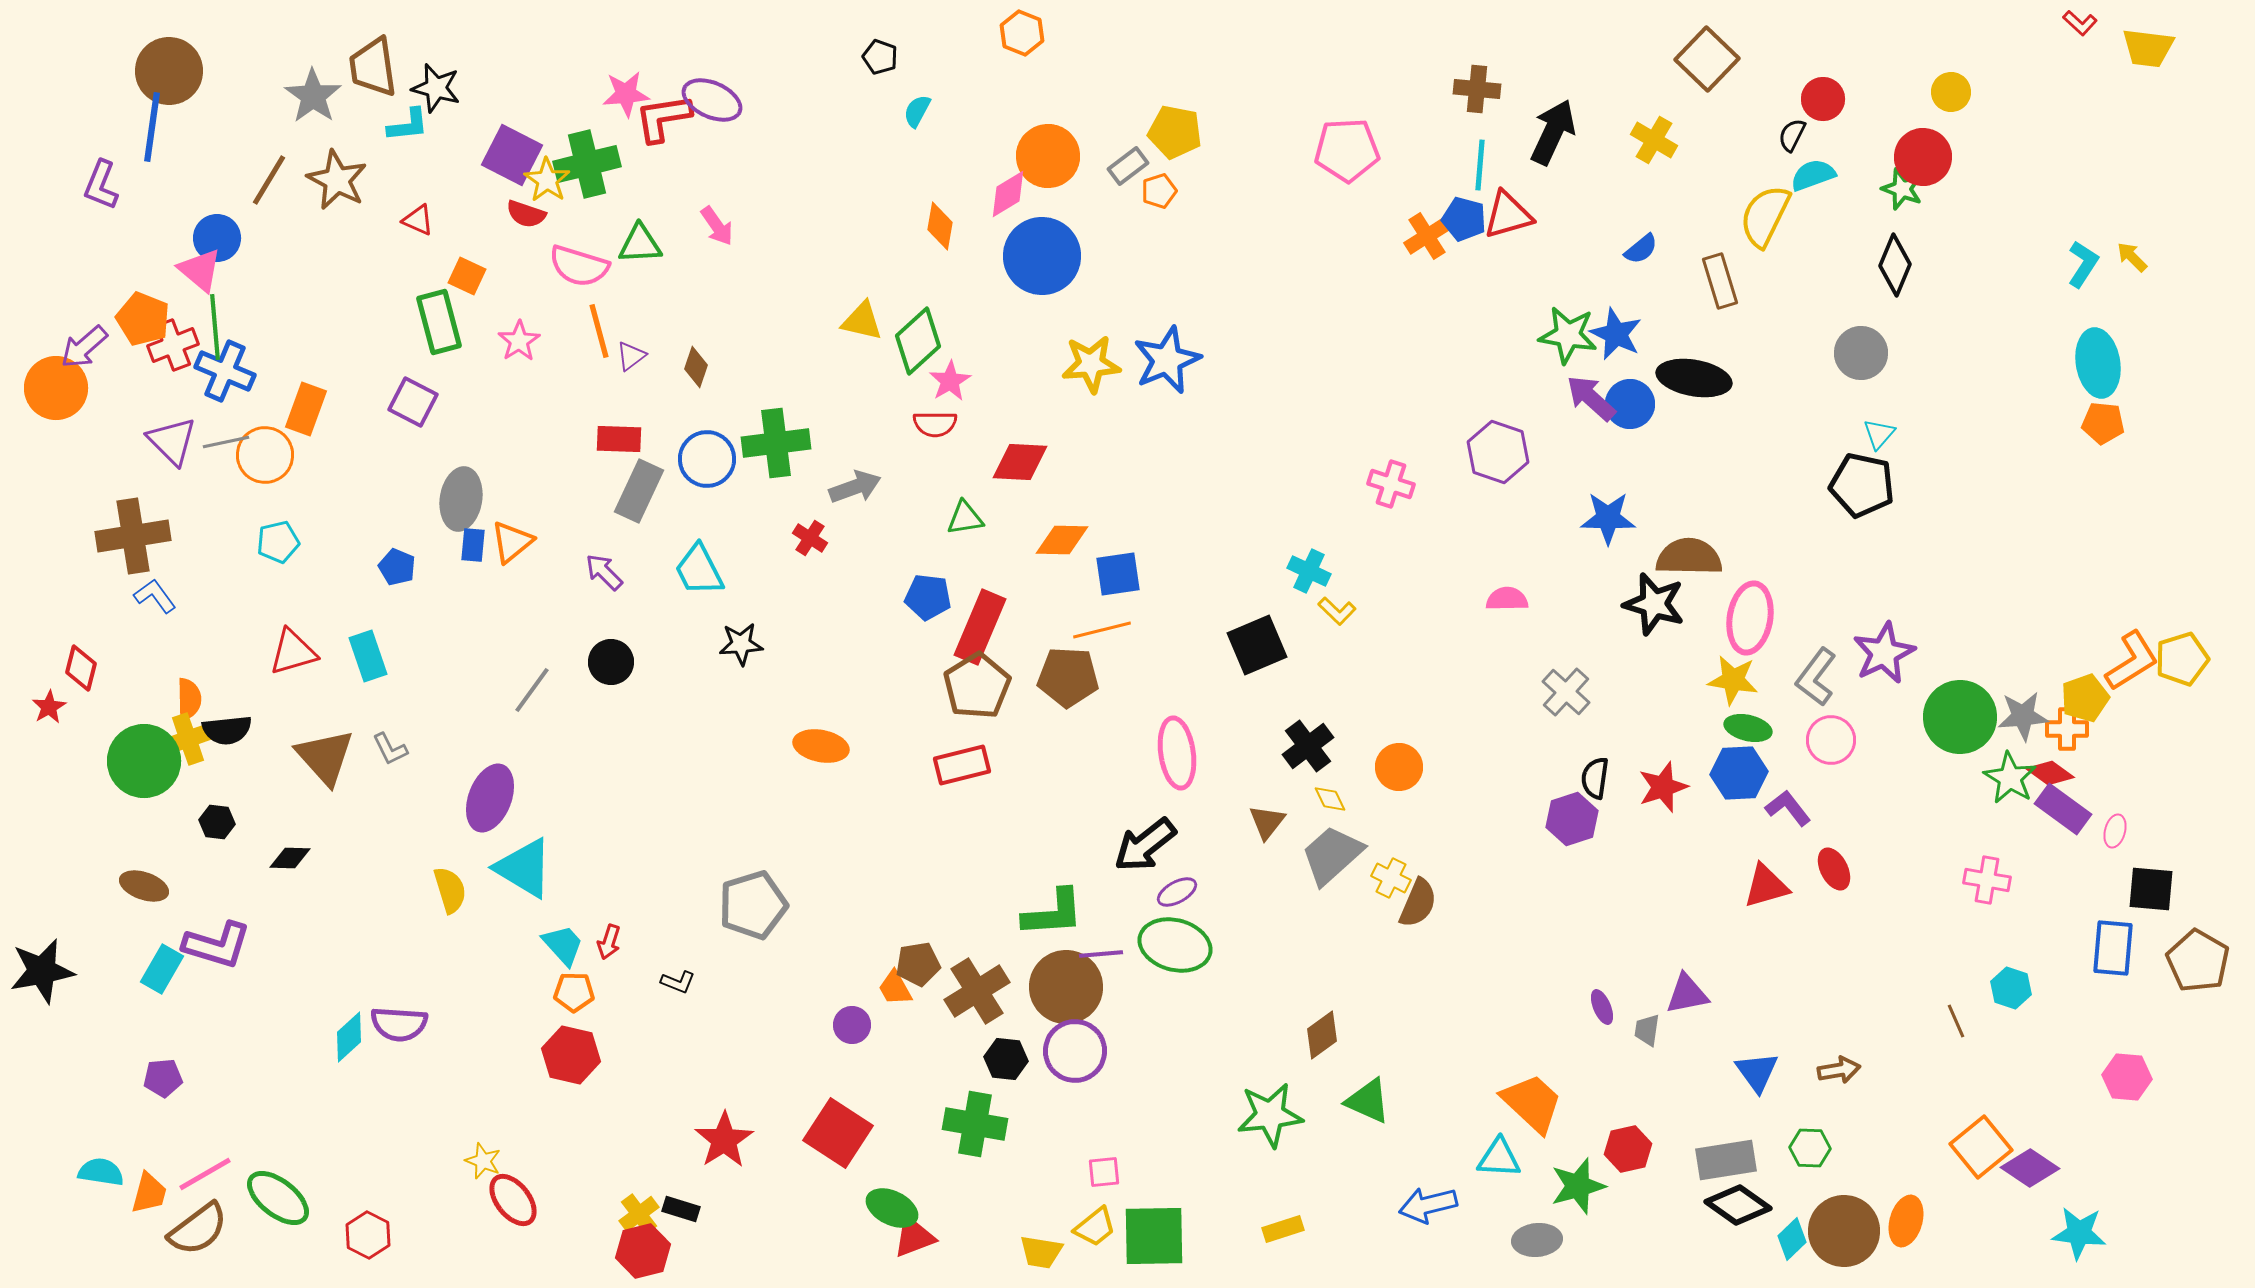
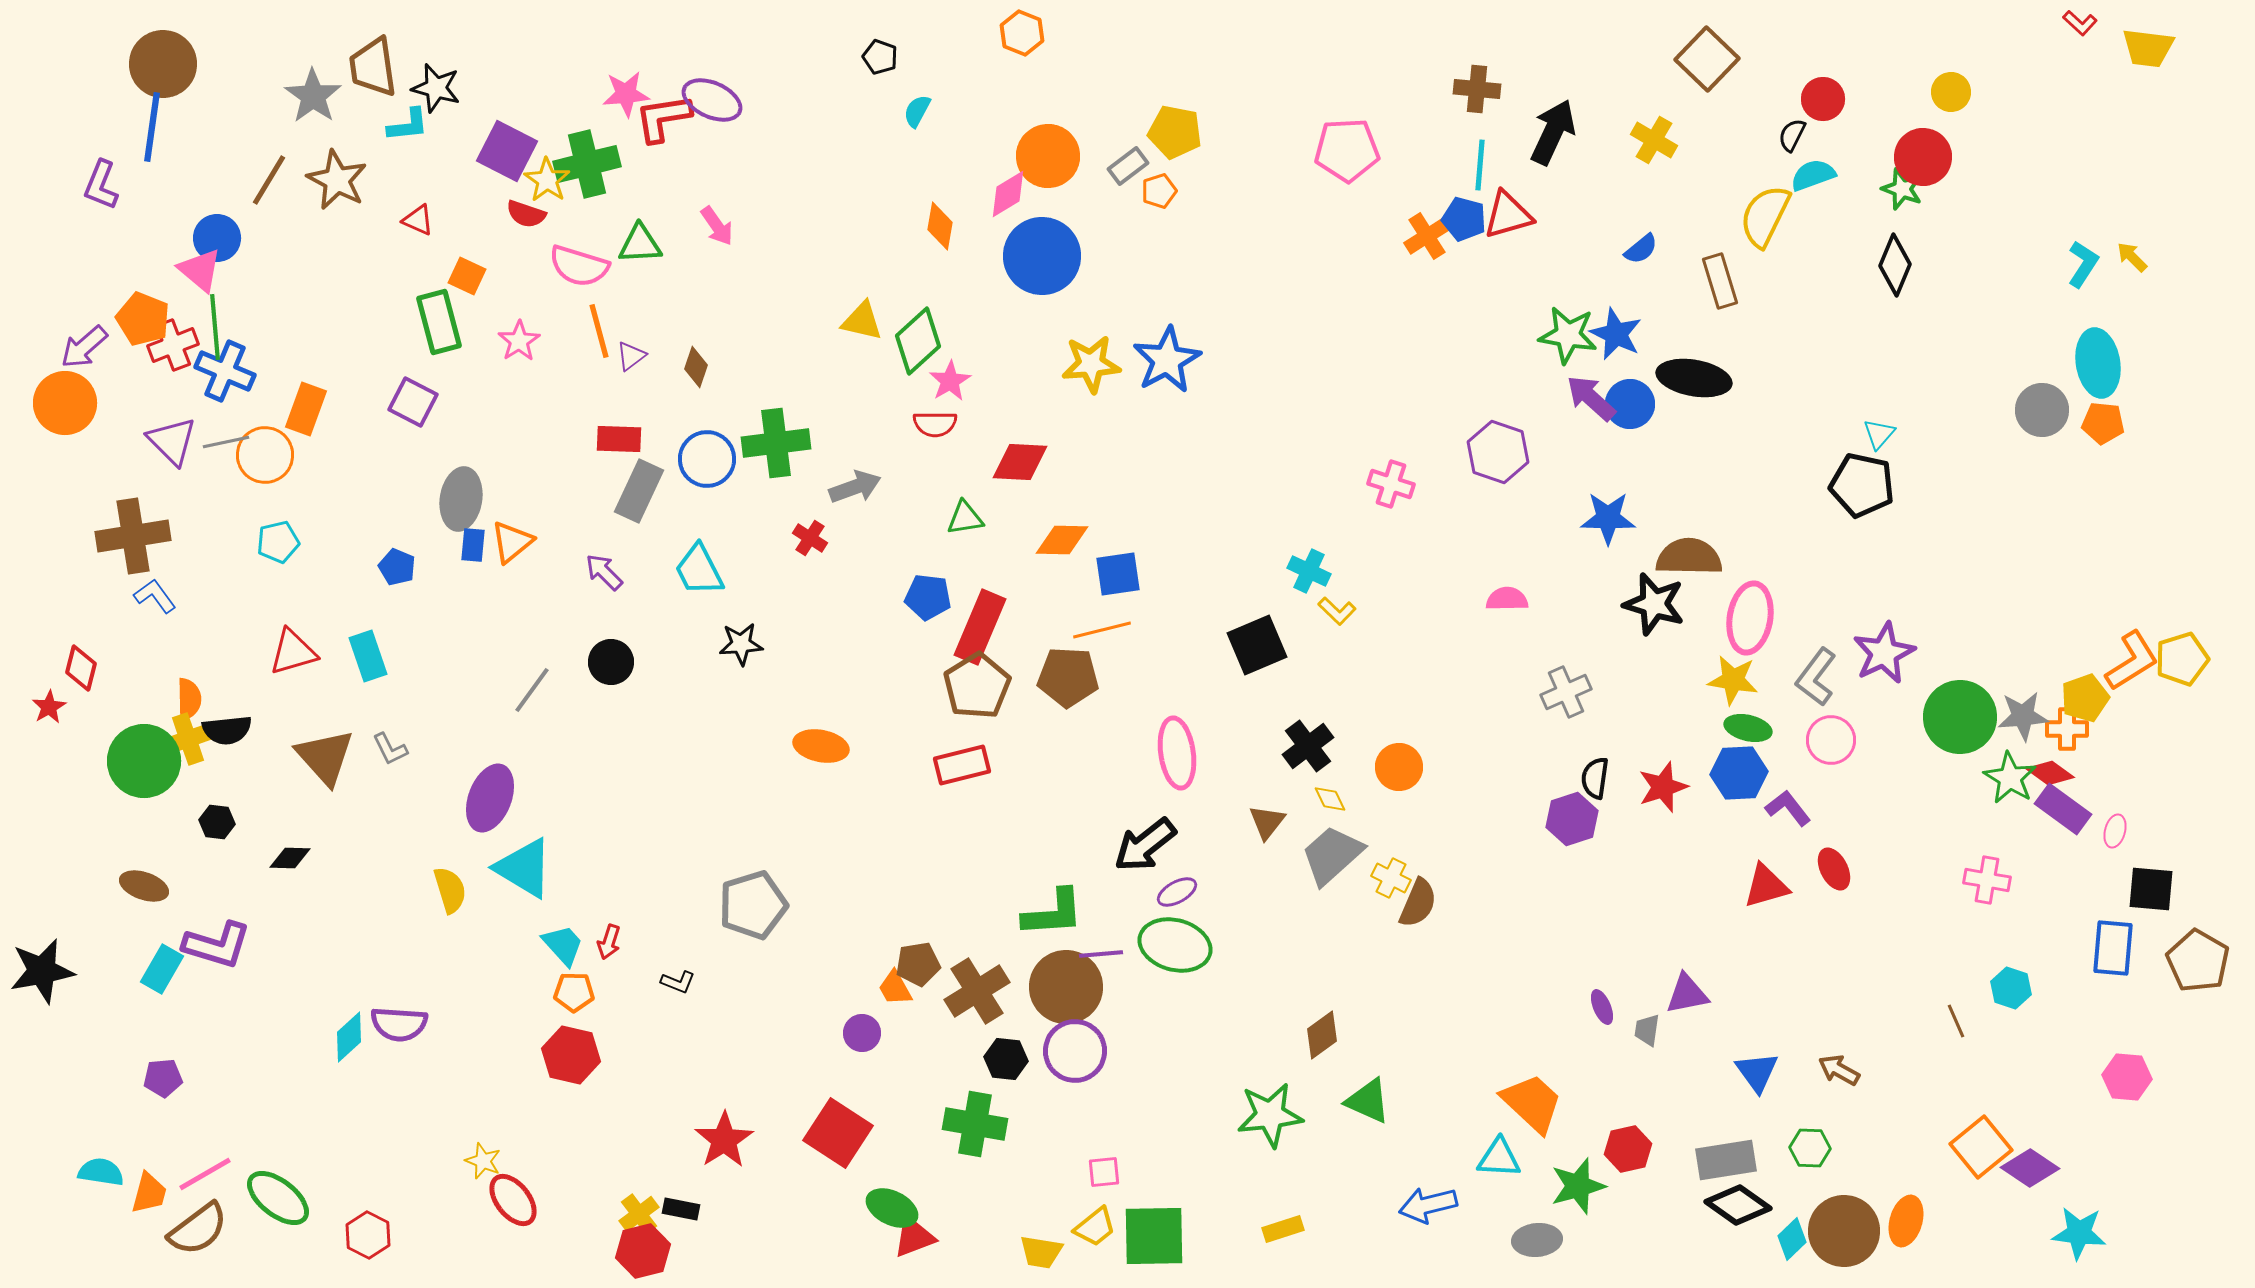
brown circle at (169, 71): moved 6 px left, 7 px up
purple square at (512, 155): moved 5 px left, 4 px up
gray circle at (1861, 353): moved 181 px right, 57 px down
blue star at (1167, 360): rotated 6 degrees counterclockwise
orange circle at (56, 388): moved 9 px right, 15 px down
gray cross at (1566, 692): rotated 24 degrees clockwise
purple circle at (852, 1025): moved 10 px right, 8 px down
brown arrow at (1839, 1070): rotated 141 degrees counterclockwise
black rectangle at (681, 1209): rotated 6 degrees counterclockwise
